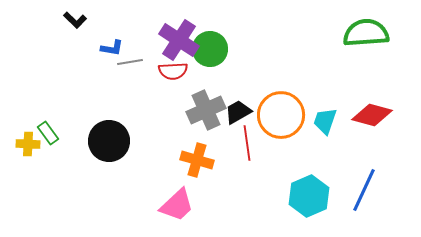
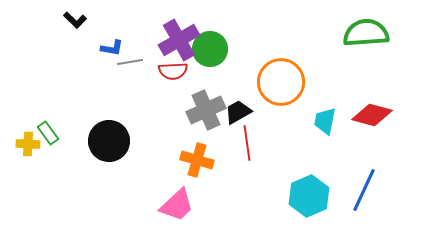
purple cross: rotated 27 degrees clockwise
orange circle: moved 33 px up
cyan trapezoid: rotated 8 degrees counterclockwise
